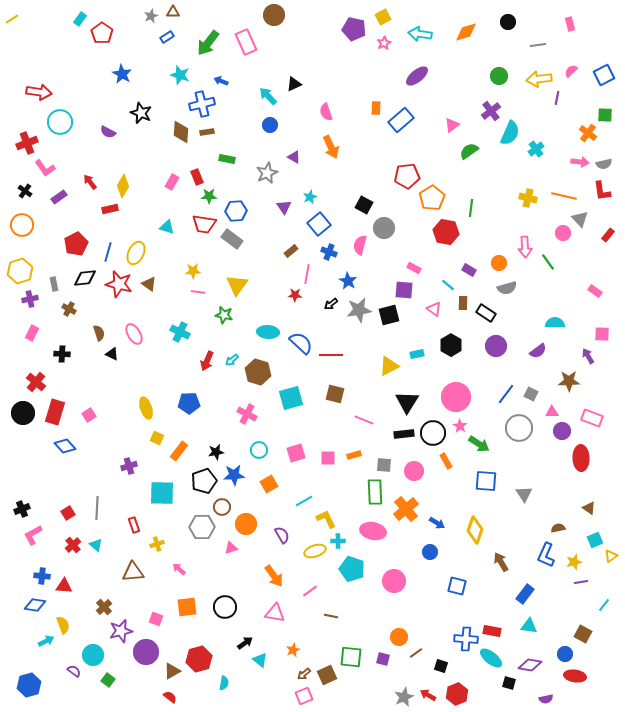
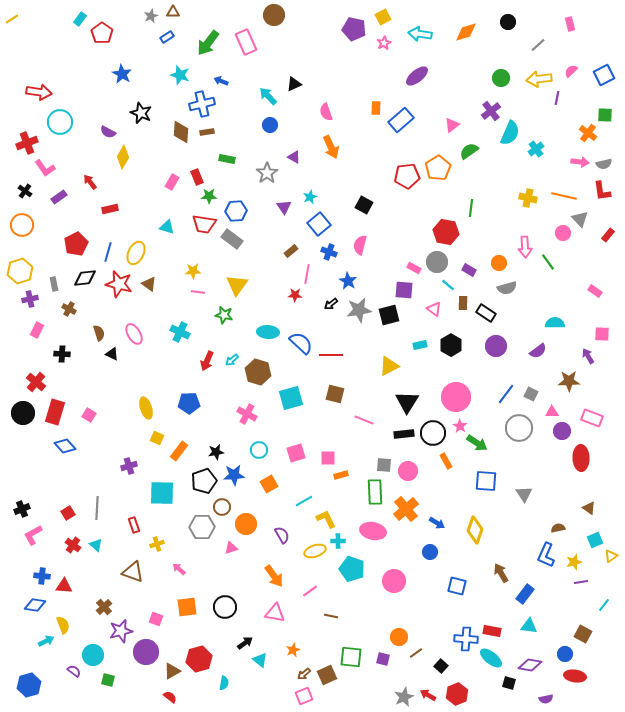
gray line at (538, 45): rotated 35 degrees counterclockwise
green circle at (499, 76): moved 2 px right, 2 px down
gray star at (267, 173): rotated 10 degrees counterclockwise
yellow diamond at (123, 186): moved 29 px up
orange pentagon at (432, 198): moved 6 px right, 30 px up
gray circle at (384, 228): moved 53 px right, 34 px down
pink rectangle at (32, 333): moved 5 px right, 3 px up
cyan rectangle at (417, 354): moved 3 px right, 9 px up
pink square at (89, 415): rotated 24 degrees counterclockwise
green arrow at (479, 444): moved 2 px left, 1 px up
orange rectangle at (354, 455): moved 13 px left, 20 px down
pink circle at (414, 471): moved 6 px left
red cross at (73, 545): rotated 14 degrees counterclockwise
brown arrow at (501, 562): moved 11 px down
brown triangle at (133, 572): rotated 25 degrees clockwise
black square at (441, 666): rotated 24 degrees clockwise
green square at (108, 680): rotated 24 degrees counterclockwise
